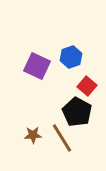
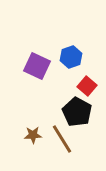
brown line: moved 1 px down
